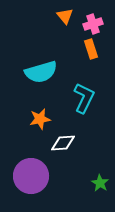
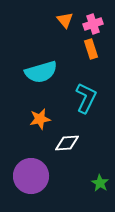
orange triangle: moved 4 px down
cyan L-shape: moved 2 px right
white diamond: moved 4 px right
